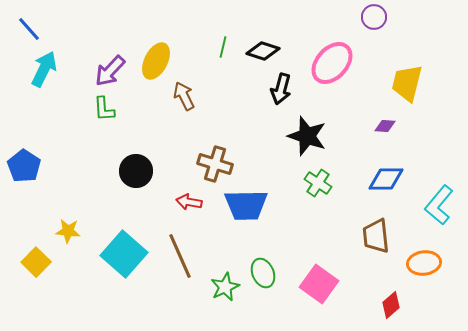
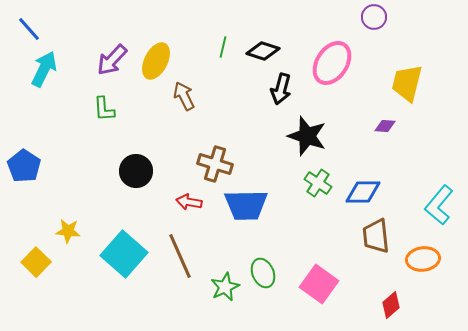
pink ellipse: rotated 9 degrees counterclockwise
purple arrow: moved 2 px right, 11 px up
blue diamond: moved 23 px left, 13 px down
orange ellipse: moved 1 px left, 4 px up
